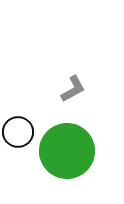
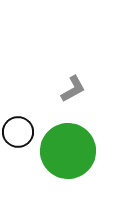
green circle: moved 1 px right
